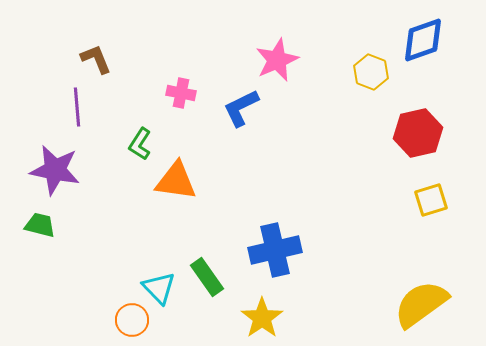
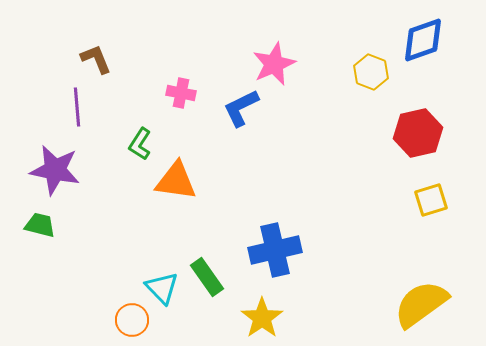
pink star: moved 3 px left, 4 px down
cyan triangle: moved 3 px right
